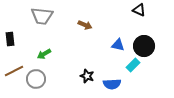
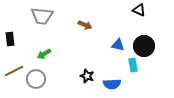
cyan rectangle: rotated 56 degrees counterclockwise
